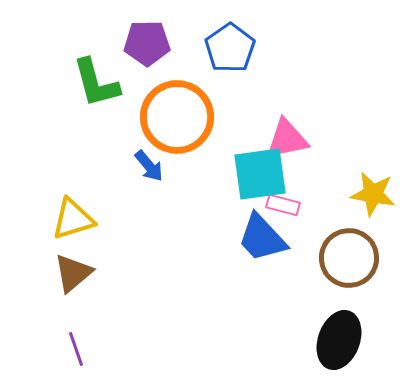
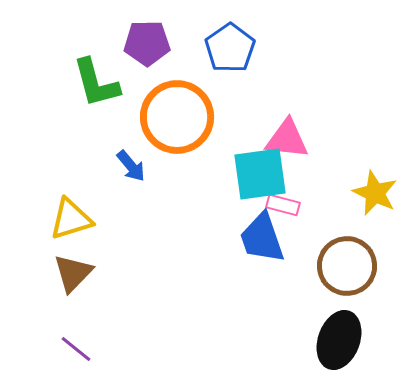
pink triangle: rotated 18 degrees clockwise
blue arrow: moved 18 px left
yellow star: moved 2 px right, 1 px up; rotated 15 degrees clockwise
yellow triangle: moved 2 px left
blue trapezoid: rotated 24 degrees clockwise
brown circle: moved 2 px left, 8 px down
brown triangle: rotated 6 degrees counterclockwise
purple line: rotated 32 degrees counterclockwise
